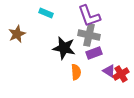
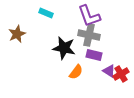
purple rectangle: moved 2 px down; rotated 35 degrees clockwise
orange semicircle: rotated 42 degrees clockwise
